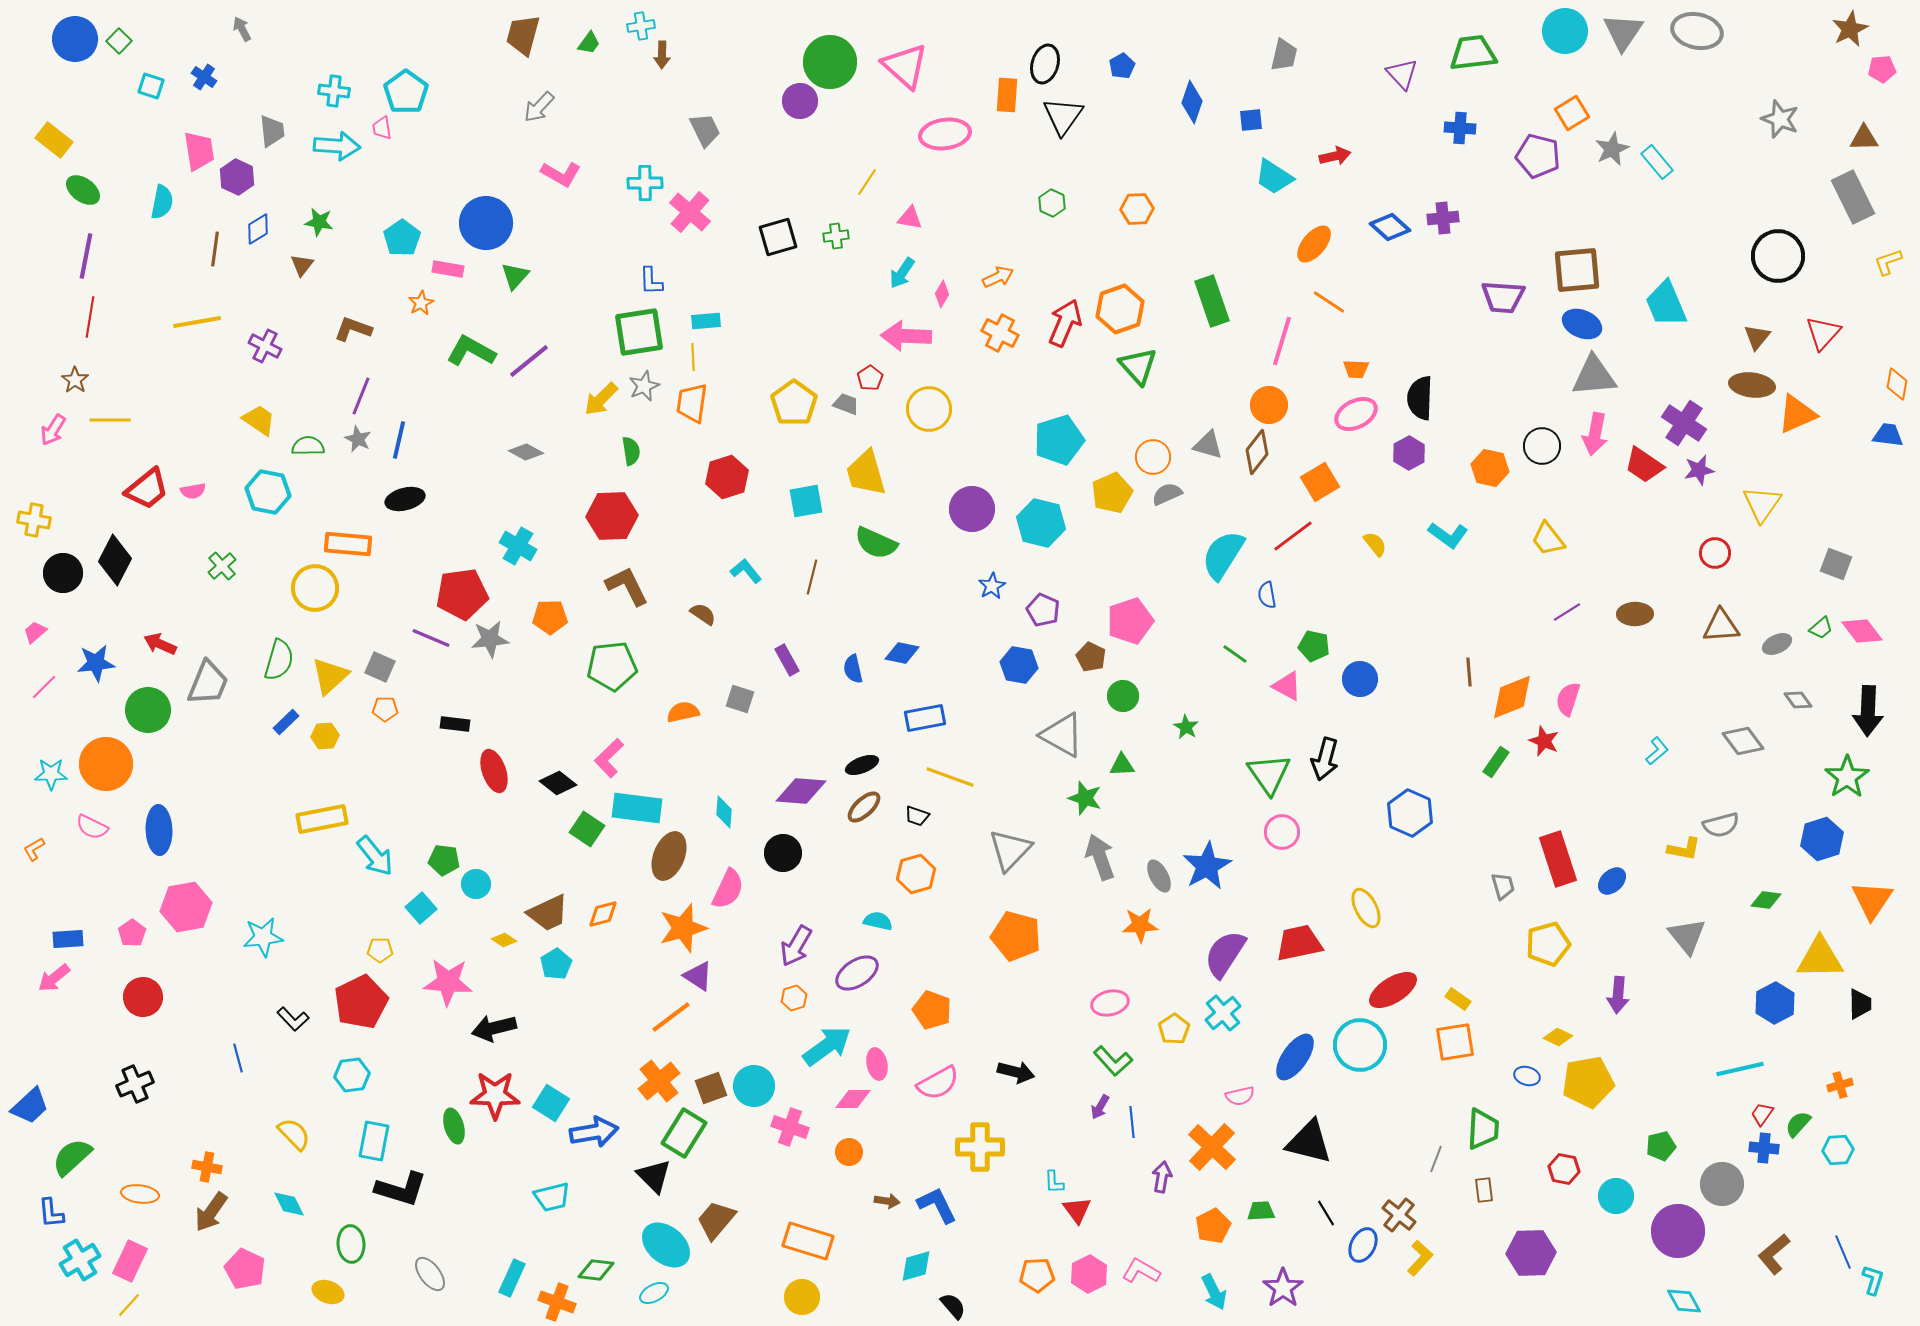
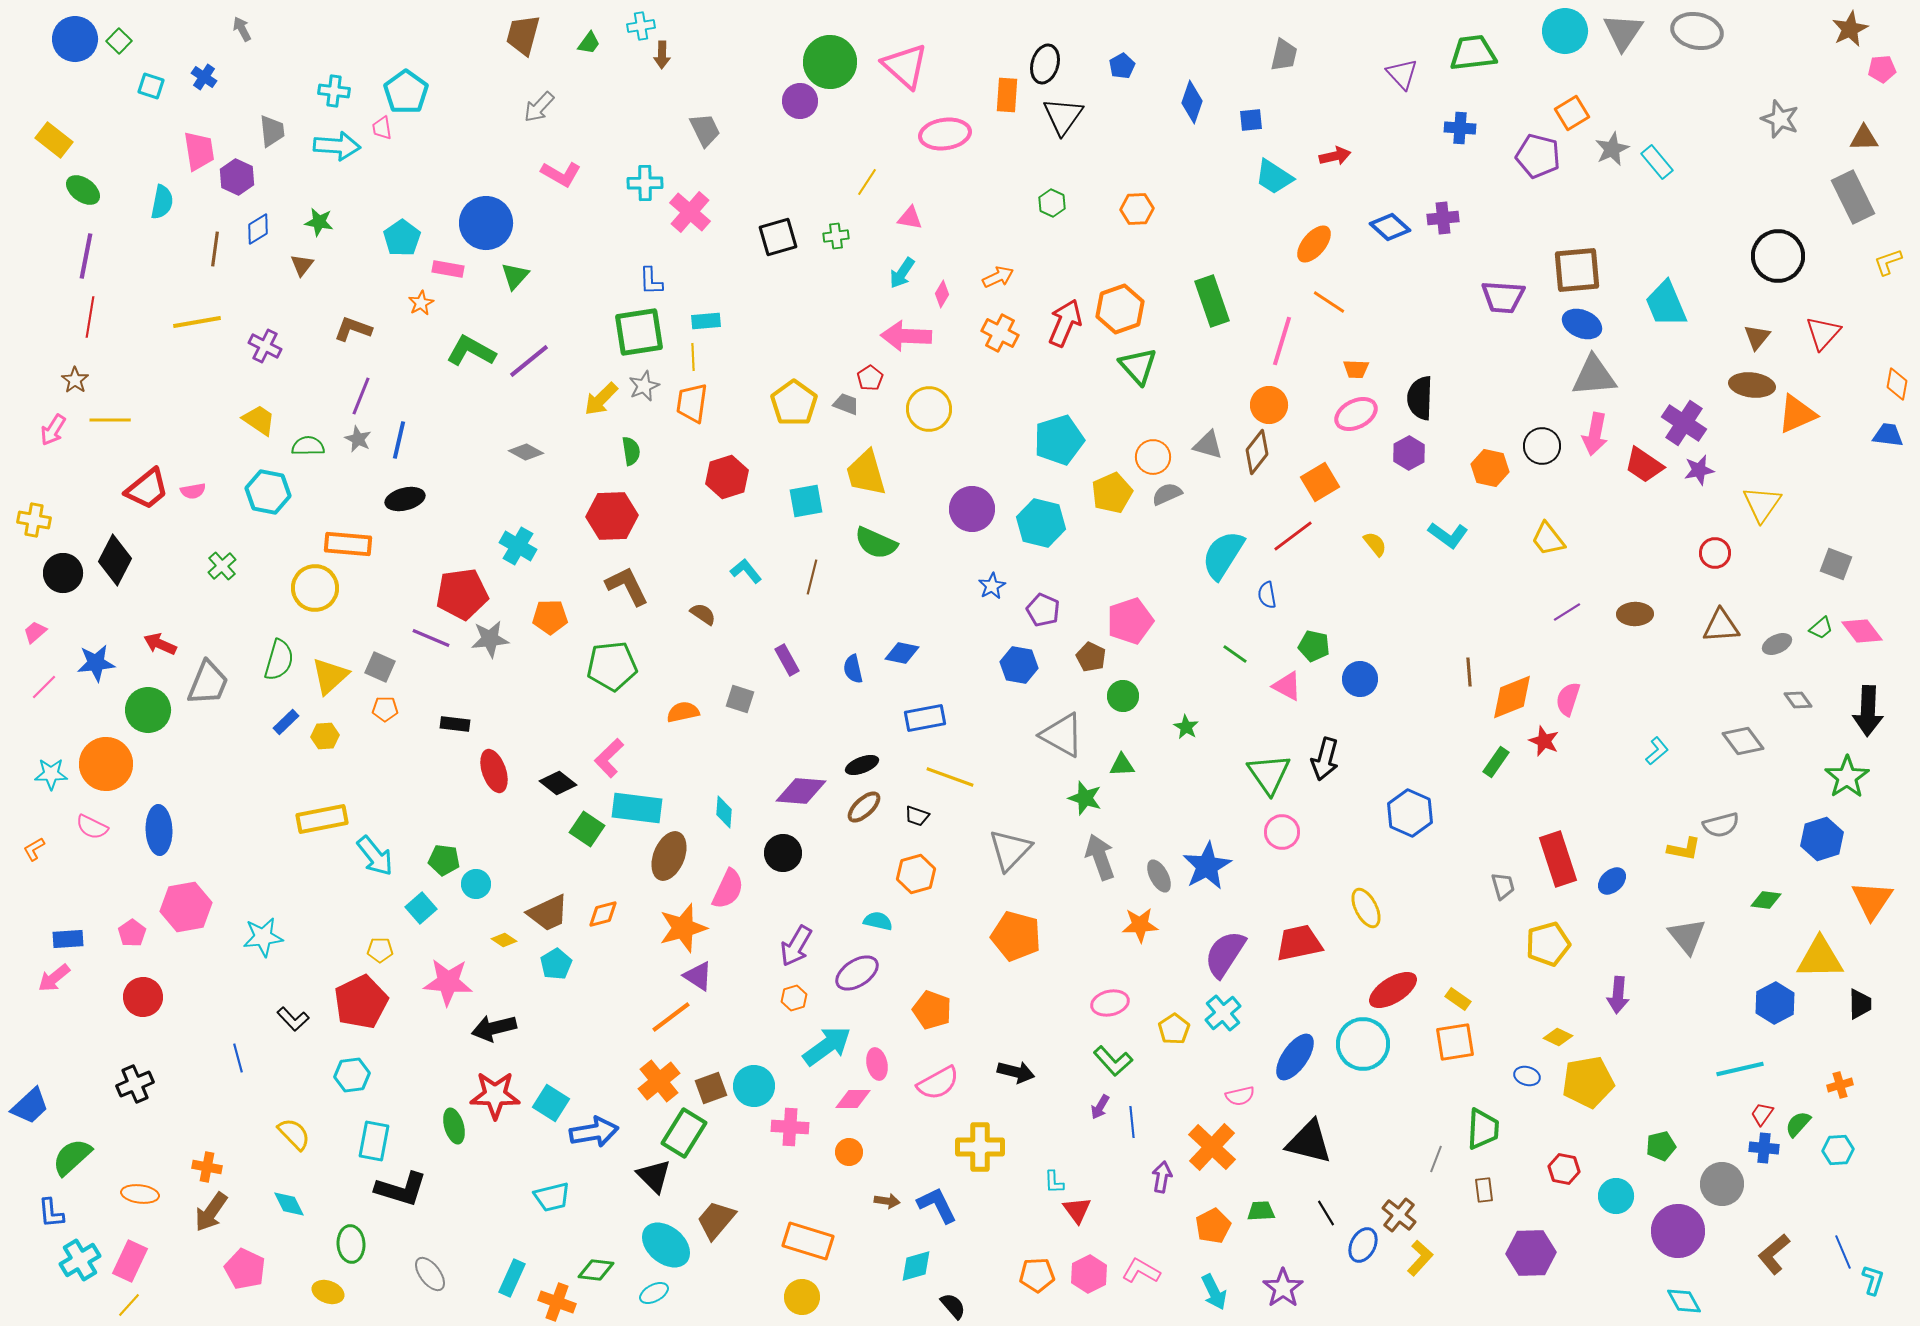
cyan circle at (1360, 1045): moved 3 px right, 1 px up
pink cross at (790, 1127): rotated 15 degrees counterclockwise
